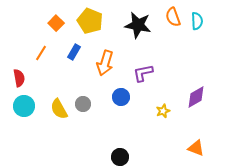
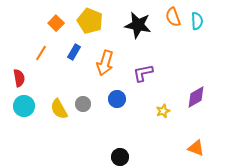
blue circle: moved 4 px left, 2 px down
